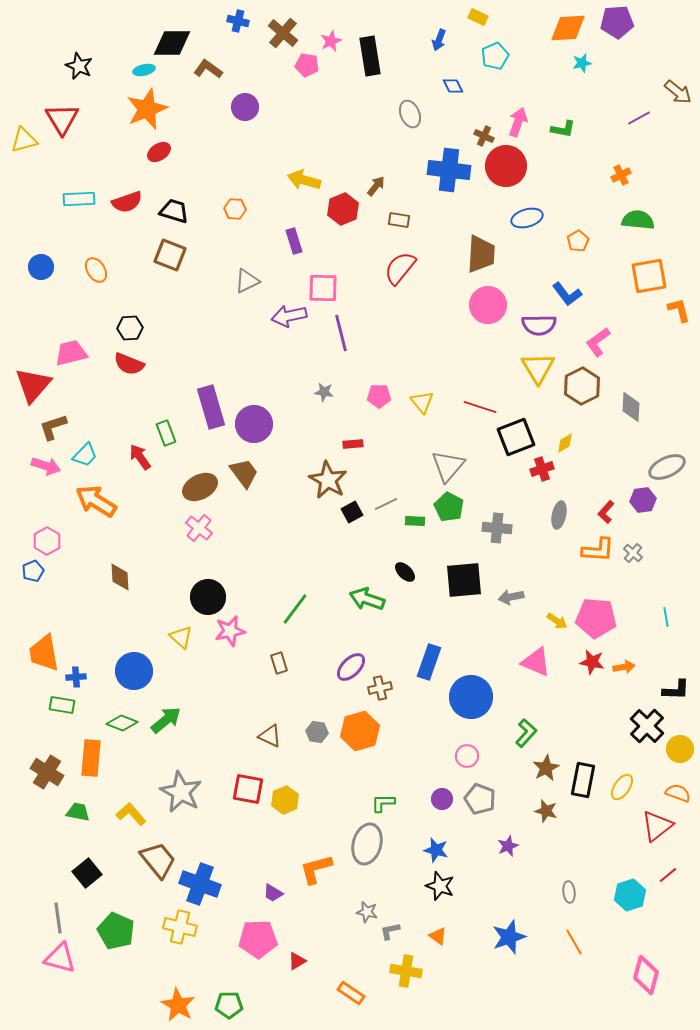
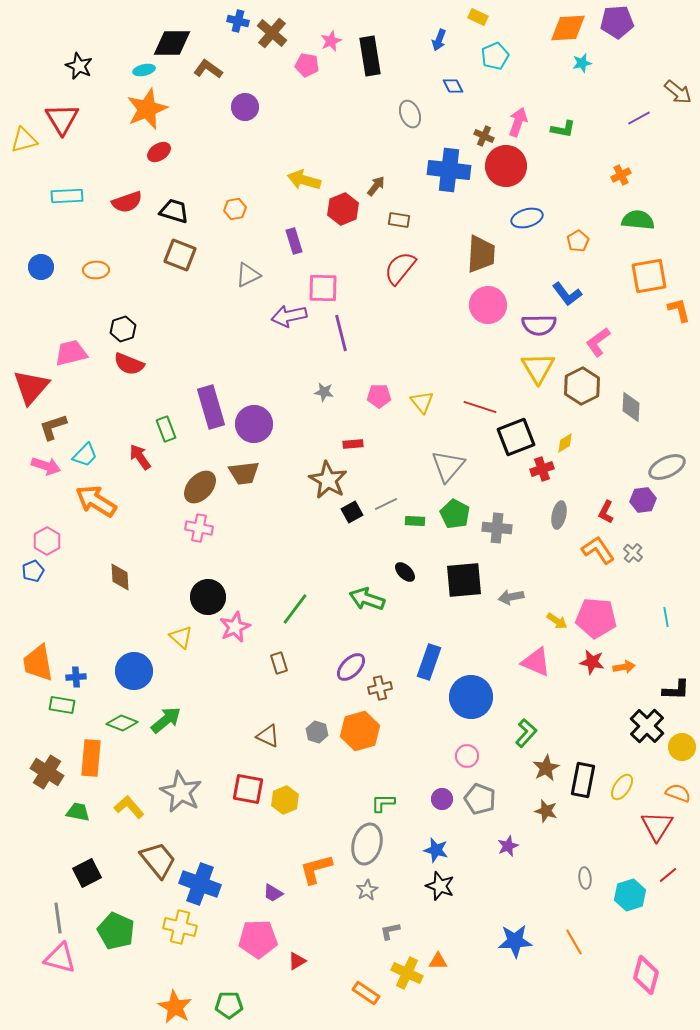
brown cross at (283, 33): moved 11 px left
cyan rectangle at (79, 199): moved 12 px left, 3 px up
orange hexagon at (235, 209): rotated 15 degrees counterclockwise
brown square at (170, 255): moved 10 px right
orange ellipse at (96, 270): rotated 60 degrees counterclockwise
gray triangle at (247, 281): moved 1 px right, 6 px up
black hexagon at (130, 328): moved 7 px left, 1 px down; rotated 15 degrees counterclockwise
red triangle at (33, 385): moved 2 px left, 2 px down
green rectangle at (166, 433): moved 4 px up
brown trapezoid at (244, 473): rotated 120 degrees clockwise
brown ellipse at (200, 487): rotated 20 degrees counterclockwise
green pentagon at (449, 507): moved 6 px right, 7 px down
red L-shape at (606, 512): rotated 15 degrees counterclockwise
pink cross at (199, 528): rotated 28 degrees counterclockwise
orange L-shape at (598, 550): rotated 128 degrees counterclockwise
pink star at (230, 631): moved 5 px right, 4 px up; rotated 12 degrees counterclockwise
orange trapezoid at (44, 653): moved 6 px left, 10 px down
gray hexagon at (317, 732): rotated 10 degrees clockwise
brown triangle at (270, 736): moved 2 px left
yellow circle at (680, 749): moved 2 px right, 2 px up
yellow L-shape at (131, 814): moved 2 px left, 7 px up
red triangle at (657, 826): rotated 20 degrees counterclockwise
black square at (87, 873): rotated 12 degrees clockwise
gray ellipse at (569, 892): moved 16 px right, 14 px up
gray star at (367, 912): moved 22 px up; rotated 30 degrees clockwise
orange triangle at (438, 936): moved 25 px down; rotated 36 degrees counterclockwise
blue star at (509, 937): moved 6 px right, 4 px down; rotated 16 degrees clockwise
yellow cross at (406, 971): moved 1 px right, 2 px down; rotated 16 degrees clockwise
orange rectangle at (351, 993): moved 15 px right
orange star at (178, 1005): moved 3 px left, 2 px down
